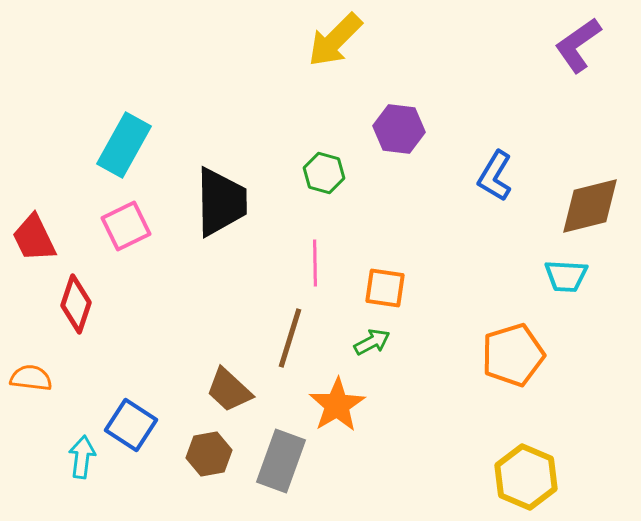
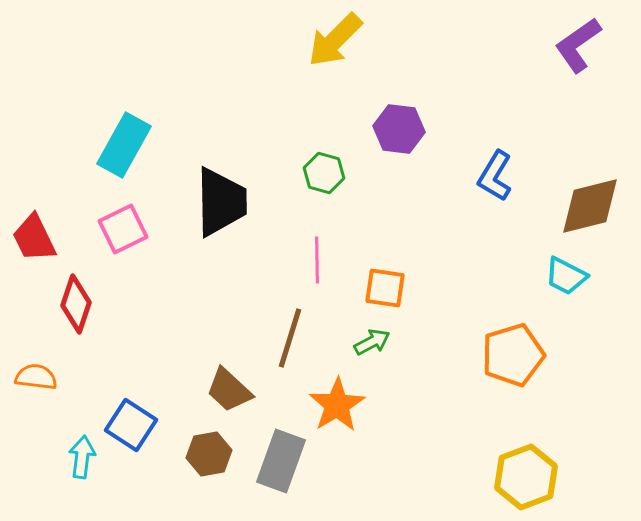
pink square: moved 3 px left, 3 px down
pink line: moved 2 px right, 3 px up
cyan trapezoid: rotated 24 degrees clockwise
orange semicircle: moved 5 px right, 1 px up
yellow hexagon: rotated 16 degrees clockwise
